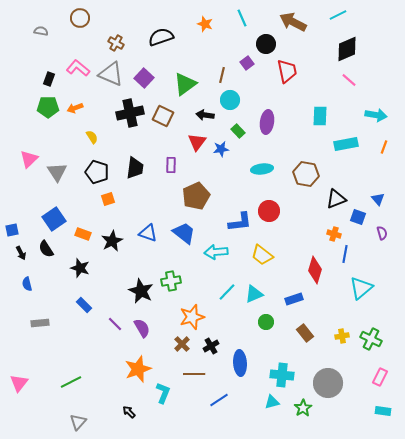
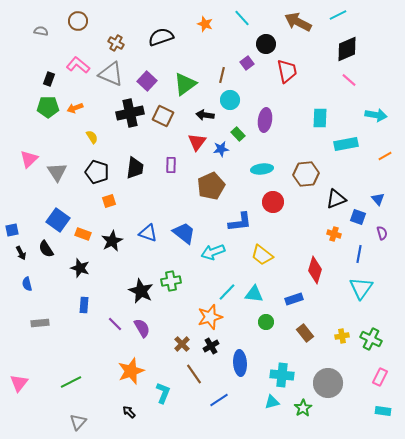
brown circle at (80, 18): moved 2 px left, 3 px down
cyan line at (242, 18): rotated 18 degrees counterclockwise
brown arrow at (293, 22): moved 5 px right
pink L-shape at (78, 68): moved 3 px up
purple square at (144, 78): moved 3 px right, 3 px down
cyan rectangle at (320, 116): moved 2 px down
purple ellipse at (267, 122): moved 2 px left, 2 px up
green rectangle at (238, 131): moved 3 px down
orange line at (384, 147): moved 1 px right, 9 px down; rotated 40 degrees clockwise
brown hexagon at (306, 174): rotated 15 degrees counterclockwise
brown pentagon at (196, 196): moved 15 px right, 10 px up
orange square at (108, 199): moved 1 px right, 2 px down
red circle at (269, 211): moved 4 px right, 9 px up
blue square at (54, 219): moved 4 px right, 1 px down; rotated 20 degrees counterclockwise
cyan arrow at (216, 252): moved 3 px left; rotated 15 degrees counterclockwise
blue line at (345, 254): moved 14 px right
cyan triangle at (361, 288): rotated 15 degrees counterclockwise
cyan triangle at (254, 294): rotated 30 degrees clockwise
blue rectangle at (84, 305): rotated 49 degrees clockwise
orange star at (192, 317): moved 18 px right
orange star at (138, 369): moved 7 px left, 2 px down
brown line at (194, 374): rotated 55 degrees clockwise
